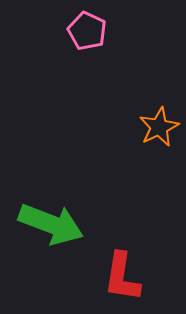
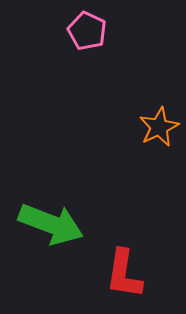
red L-shape: moved 2 px right, 3 px up
